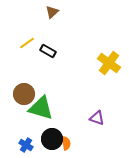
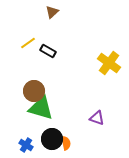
yellow line: moved 1 px right
brown circle: moved 10 px right, 3 px up
